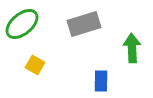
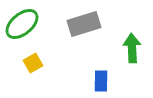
yellow square: moved 2 px left, 2 px up; rotated 30 degrees clockwise
